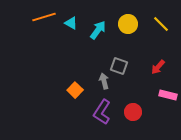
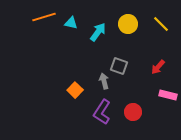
cyan triangle: rotated 16 degrees counterclockwise
cyan arrow: moved 2 px down
